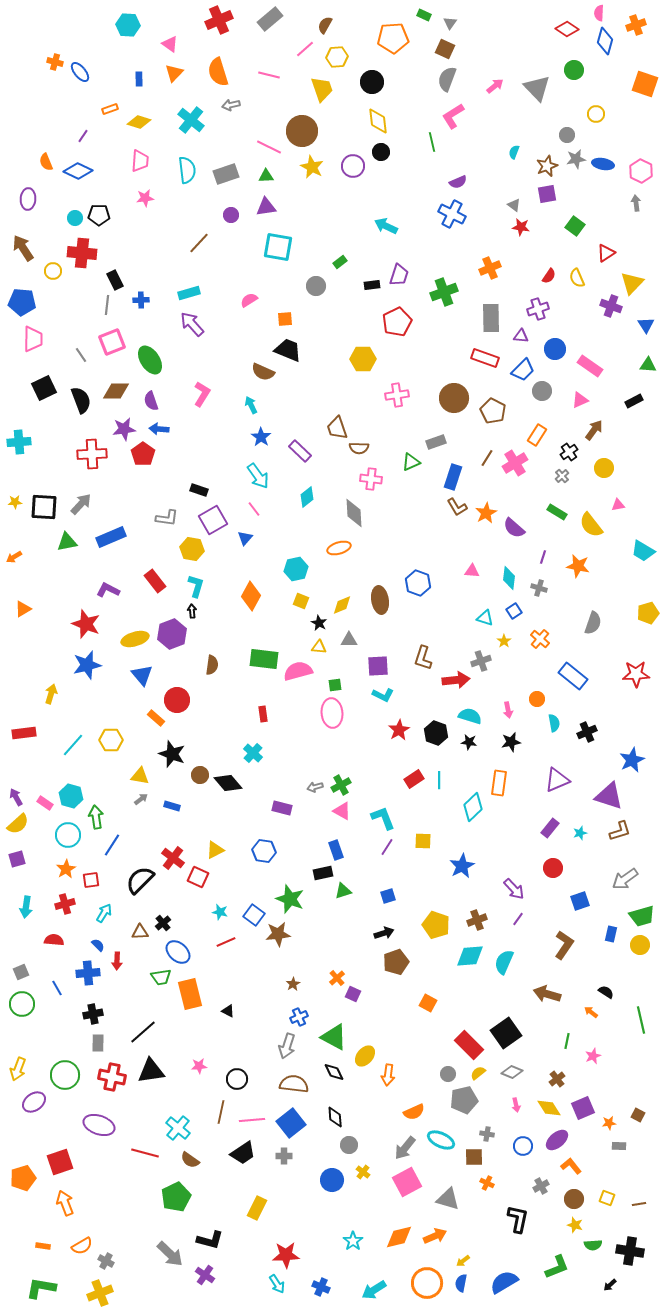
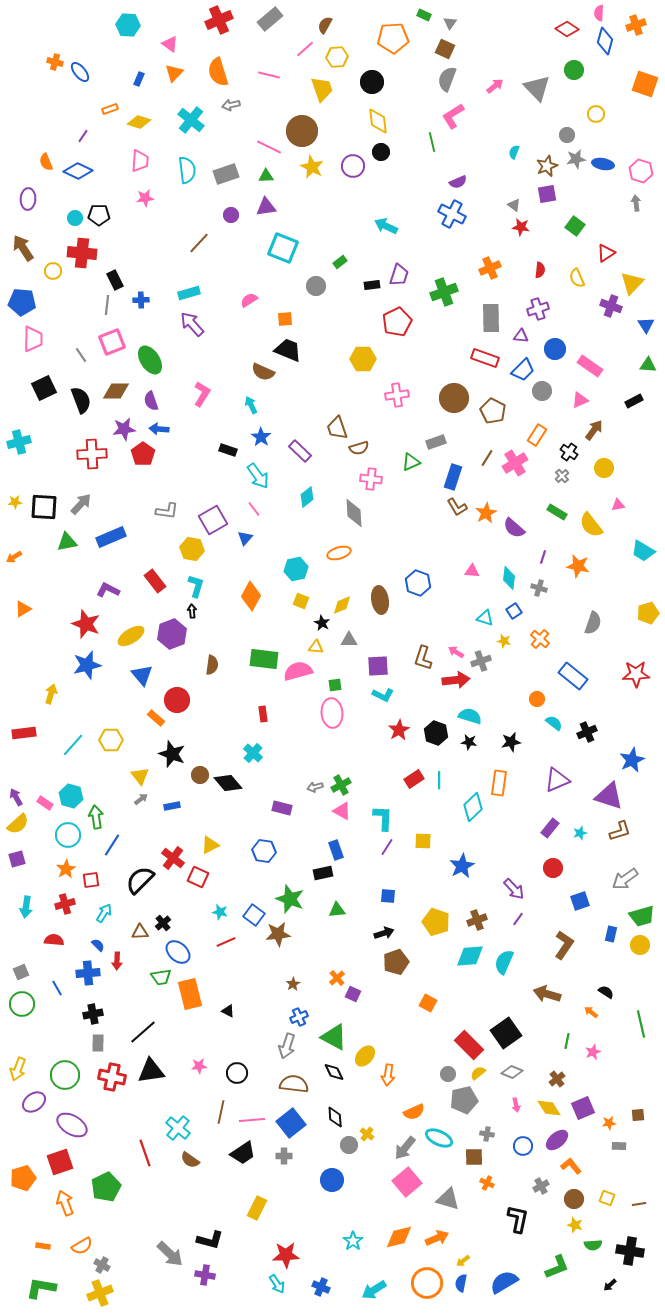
blue rectangle at (139, 79): rotated 24 degrees clockwise
pink hexagon at (641, 171): rotated 10 degrees counterclockwise
cyan square at (278, 247): moved 5 px right, 1 px down; rotated 12 degrees clockwise
red semicircle at (549, 276): moved 9 px left, 6 px up; rotated 28 degrees counterclockwise
cyan cross at (19, 442): rotated 10 degrees counterclockwise
brown semicircle at (359, 448): rotated 18 degrees counterclockwise
black cross at (569, 452): rotated 18 degrees counterclockwise
black rectangle at (199, 490): moved 29 px right, 40 px up
gray L-shape at (167, 518): moved 7 px up
orange ellipse at (339, 548): moved 5 px down
black star at (319, 623): moved 3 px right
yellow ellipse at (135, 639): moved 4 px left, 3 px up; rotated 16 degrees counterclockwise
yellow star at (504, 641): rotated 24 degrees counterclockwise
yellow triangle at (319, 647): moved 3 px left
pink arrow at (508, 710): moved 52 px left, 58 px up; rotated 133 degrees clockwise
cyan semicircle at (554, 723): rotated 42 degrees counterclockwise
yellow triangle at (140, 776): rotated 42 degrees clockwise
blue rectangle at (172, 806): rotated 28 degrees counterclockwise
cyan L-shape at (383, 818): rotated 24 degrees clockwise
yellow triangle at (215, 850): moved 5 px left, 5 px up
green triangle at (343, 891): moved 6 px left, 19 px down; rotated 12 degrees clockwise
blue square at (388, 896): rotated 21 degrees clockwise
yellow pentagon at (436, 925): moved 3 px up
green line at (641, 1020): moved 4 px down
pink star at (593, 1056): moved 4 px up
black circle at (237, 1079): moved 6 px up
brown square at (638, 1115): rotated 32 degrees counterclockwise
purple ellipse at (99, 1125): moved 27 px left; rotated 12 degrees clockwise
cyan ellipse at (441, 1140): moved 2 px left, 2 px up
red line at (145, 1153): rotated 56 degrees clockwise
yellow cross at (363, 1172): moved 4 px right, 38 px up
pink square at (407, 1182): rotated 12 degrees counterclockwise
green pentagon at (176, 1197): moved 70 px left, 10 px up
orange arrow at (435, 1236): moved 2 px right, 2 px down
gray cross at (106, 1261): moved 4 px left, 4 px down
purple cross at (205, 1275): rotated 24 degrees counterclockwise
